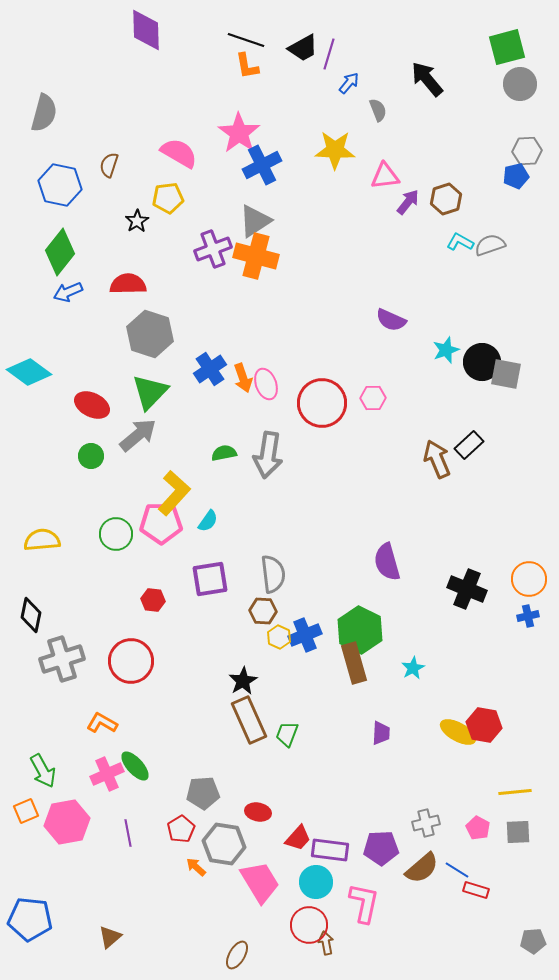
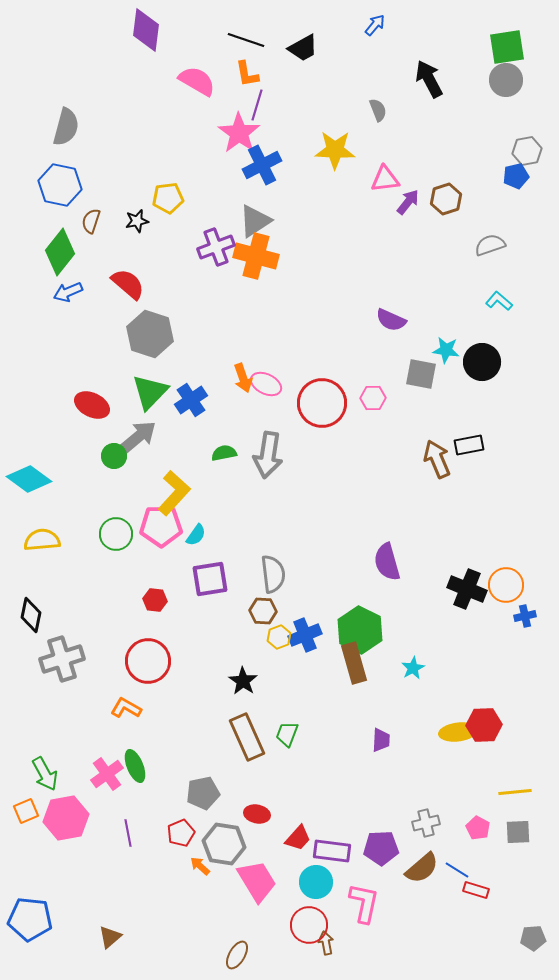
purple diamond at (146, 30): rotated 9 degrees clockwise
green square at (507, 47): rotated 6 degrees clockwise
purple line at (329, 54): moved 72 px left, 51 px down
orange L-shape at (247, 66): moved 8 px down
black arrow at (427, 79): moved 2 px right; rotated 12 degrees clockwise
blue arrow at (349, 83): moved 26 px right, 58 px up
gray circle at (520, 84): moved 14 px left, 4 px up
gray semicircle at (44, 113): moved 22 px right, 14 px down
gray hexagon at (527, 151): rotated 8 degrees counterclockwise
pink semicircle at (179, 153): moved 18 px right, 72 px up
brown semicircle at (109, 165): moved 18 px left, 56 px down
pink triangle at (385, 176): moved 3 px down
black star at (137, 221): rotated 20 degrees clockwise
cyan L-shape at (460, 242): moved 39 px right, 59 px down; rotated 12 degrees clockwise
purple cross at (213, 249): moved 3 px right, 2 px up
red semicircle at (128, 284): rotated 42 degrees clockwise
cyan star at (446, 350): rotated 28 degrees clockwise
blue cross at (210, 369): moved 19 px left, 31 px down
cyan diamond at (29, 372): moved 107 px down
gray square at (506, 374): moved 85 px left
pink ellipse at (266, 384): rotated 44 degrees counterclockwise
gray arrow at (138, 435): moved 2 px down
black rectangle at (469, 445): rotated 32 degrees clockwise
green circle at (91, 456): moved 23 px right
cyan semicircle at (208, 521): moved 12 px left, 14 px down
pink pentagon at (161, 523): moved 3 px down
orange circle at (529, 579): moved 23 px left, 6 px down
red hexagon at (153, 600): moved 2 px right
blue cross at (528, 616): moved 3 px left
yellow hexagon at (279, 637): rotated 15 degrees clockwise
red circle at (131, 661): moved 17 px right
black star at (243, 681): rotated 8 degrees counterclockwise
brown rectangle at (249, 720): moved 2 px left, 17 px down
orange L-shape at (102, 723): moved 24 px right, 15 px up
red hexagon at (484, 725): rotated 12 degrees counterclockwise
yellow ellipse at (458, 732): rotated 36 degrees counterclockwise
purple trapezoid at (381, 733): moved 7 px down
green ellipse at (135, 766): rotated 20 degrees clockwise
green arrow at (43, 771): moved 2 px right, 3 px down
pink cross at (107, 774): rotated 12 degrees counterclockwise
gray pentagon at (203, 793): rotated 8 degrees counterclockwise
red ellipse at (258, 812): moved 1 px left, 2 px down
pink hexagon at (67, 822): moved 1 px left, 4 px up
red pentagon at (181, 829): moved 4 px down; rotated 8 degrees clockwise
purple rectangle at (330, 850): moved 2 px right, 1 px down
orange arrow at (196, 867): moved 4 px right, 1 px up
pink trapezoid at (260, 882): moved 3 px left, 1 px up
gray pentagon at (533, 941): moved 3 px up
